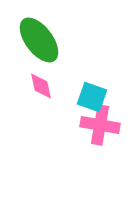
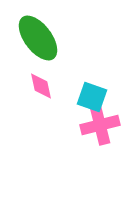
green ellipse: moved 1 px left, 2 px up
pink cross: rotated 24 degrees counterclockwise
